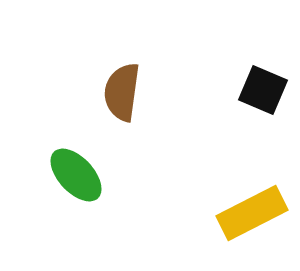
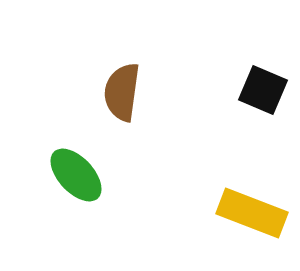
yellow rectangle: rotated 48 degrees clockwise
